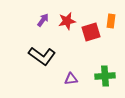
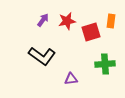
green cross: moved 12 px up
